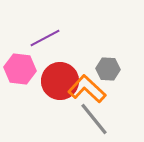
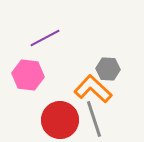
pink hexagon: moved 8 px right, 6 px down
red circle: moved 39 px down
orange L-shape: moved 6 px right
gray line: rotated 21 degrees clockwise
